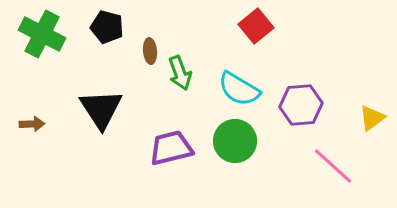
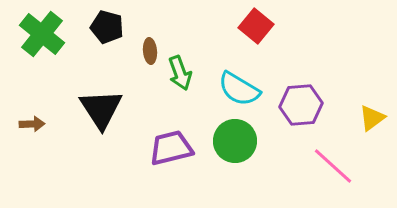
red square: rotated 12 degrees counterclockwise
green cross: rotated 12 degrees clockwise
